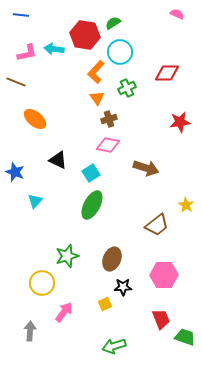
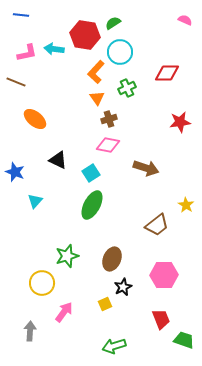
pink semicircle: moved 8 px right, 6 px down
black star: rotated 24 degrees counterclockwise
green trapezoid: moved 1 px left, 3 px down
